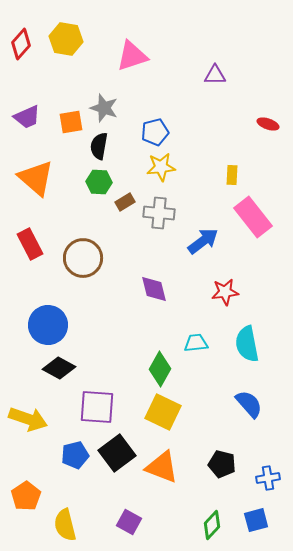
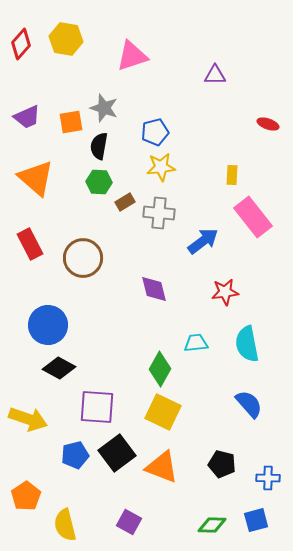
blue cross at (268, 478): rotated 10 degrees clockwise
green diamond at (212, 525): rotated 48 degrees clockwise
